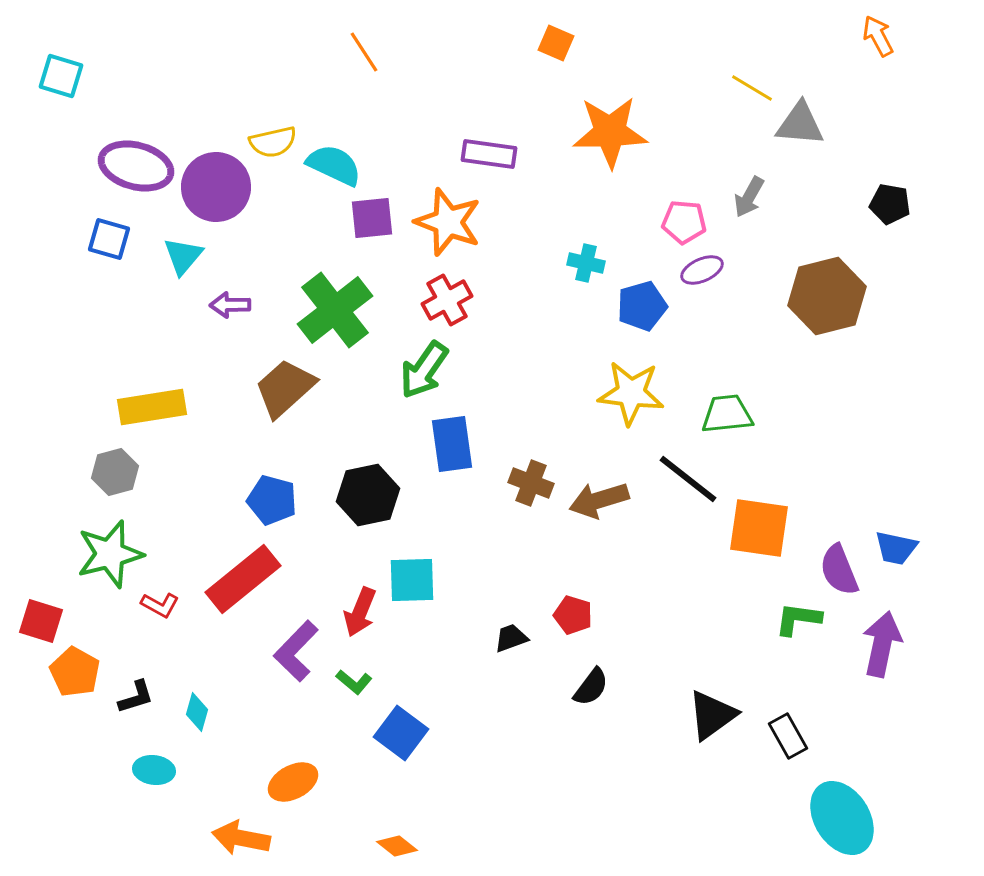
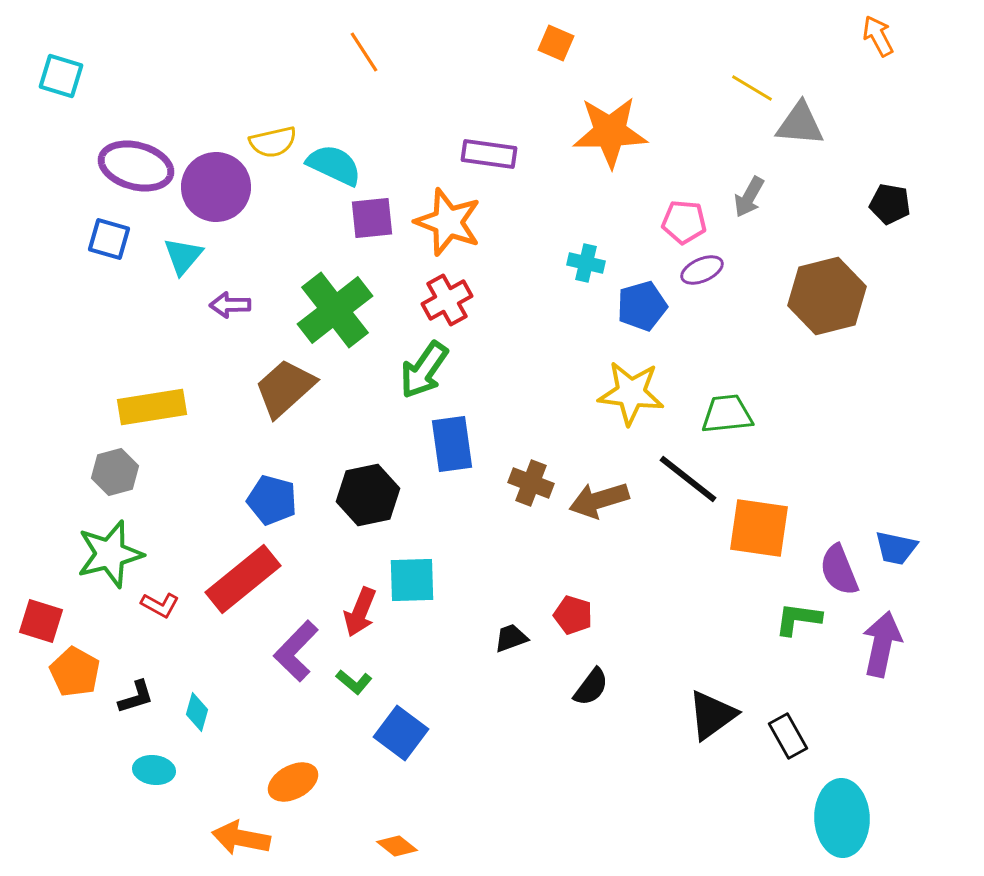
cyan ellipse at (842, 818): rotated 30 degrees clockwise
